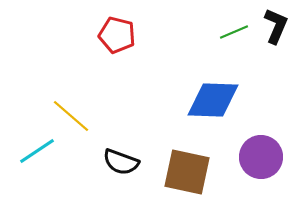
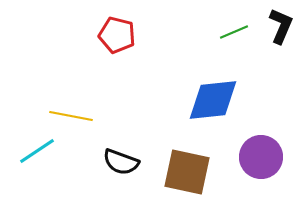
black L-shape: moved 5 px right
blue diamond: rotated 8 degrees counterclockwise
yellow line: rotated 30 degrees counterclockwise
